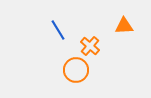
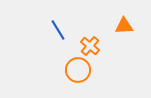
orange circle: moved 2 px right
